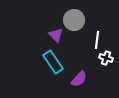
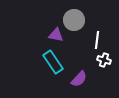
purple triangle: rotated 35 degrees counterclockwise
white cross: moved 2 px left, 2 px down
